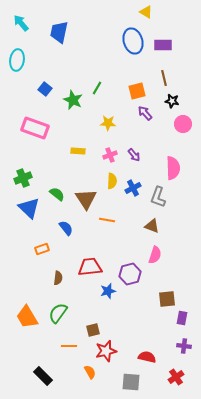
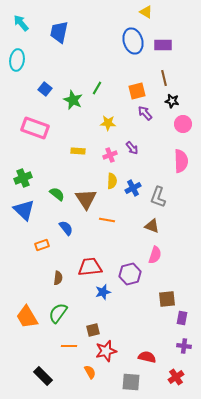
purple arrow at (134, 155): moved 2 px left, 7 px up
pink semicircle at (173, 168): moved 8 px right, 7 px up
blue triangle at (29, 208): moved 5 px left, 2 px down
orange rectangle at (42, 249): moved 4 px up
blue star at (108, 291): moved 5 px left, 1 px down
